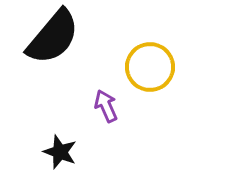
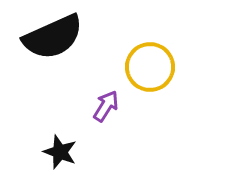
black semicircle: rotated 26 degrees clockwise
purple arrow: rotated 56 degrees clockwise
